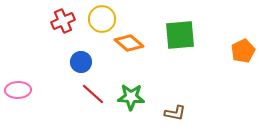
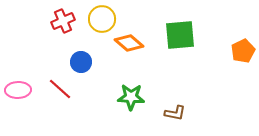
red line: moved 33 px left, 5 px up
